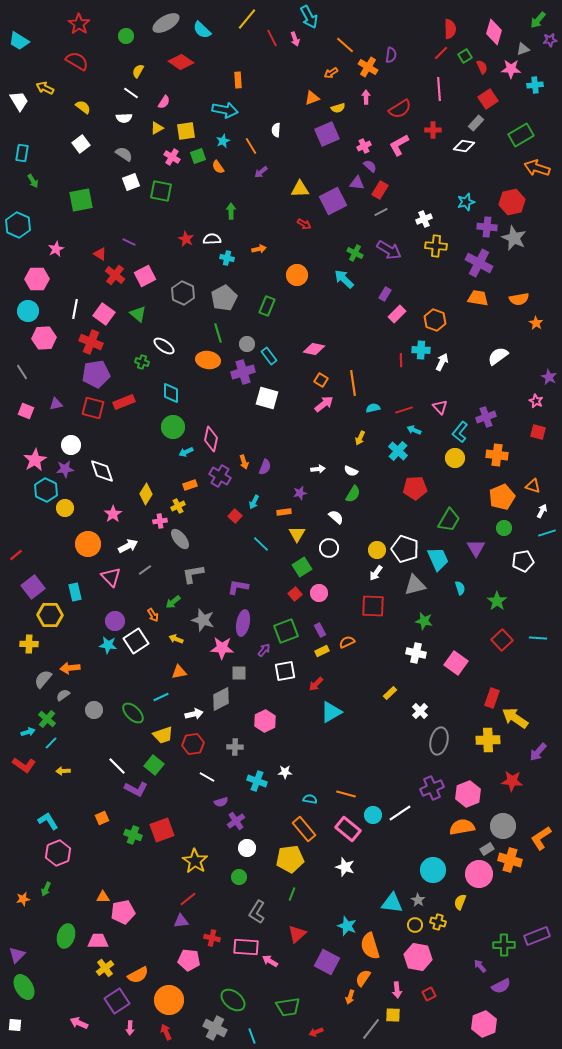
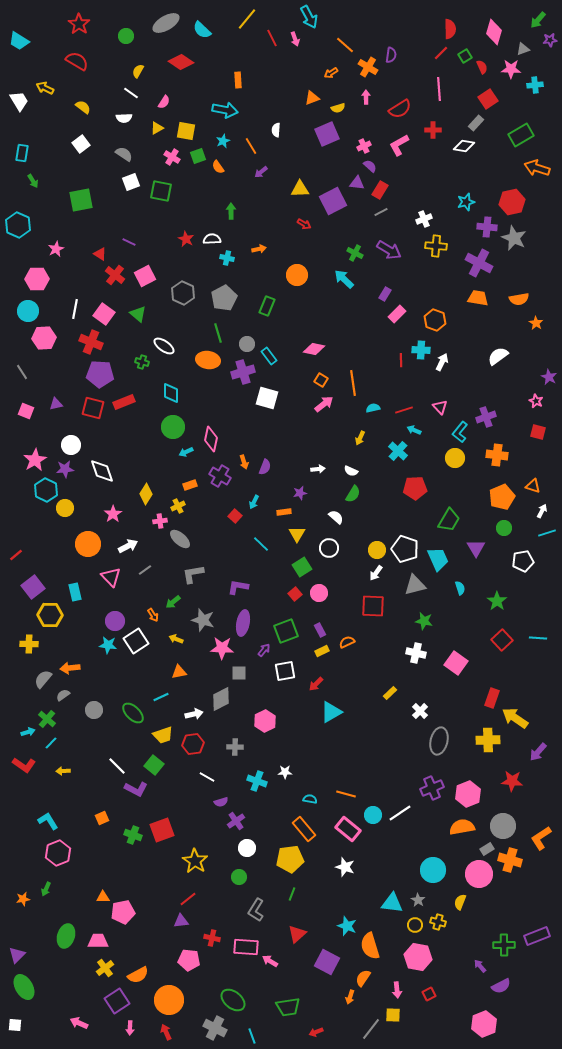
yellow square at (186, 131): rotated 18 degrees clockwise
purple pentagon at (96, 374): moved 4 px right; rotated 12 degrees clockwise
gray ellipse at (180, 539): rotated 10 degrees counterclockwise
gray L-shape at (257, 912): moved 1 px left, 2 px up
